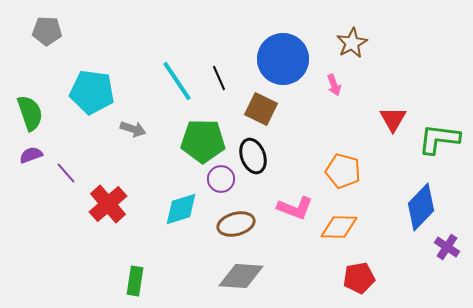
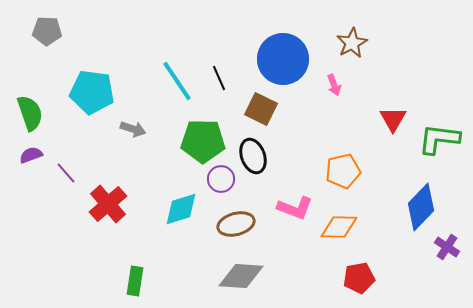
orange pentagon: rotated 28 degrees counterclockwise
